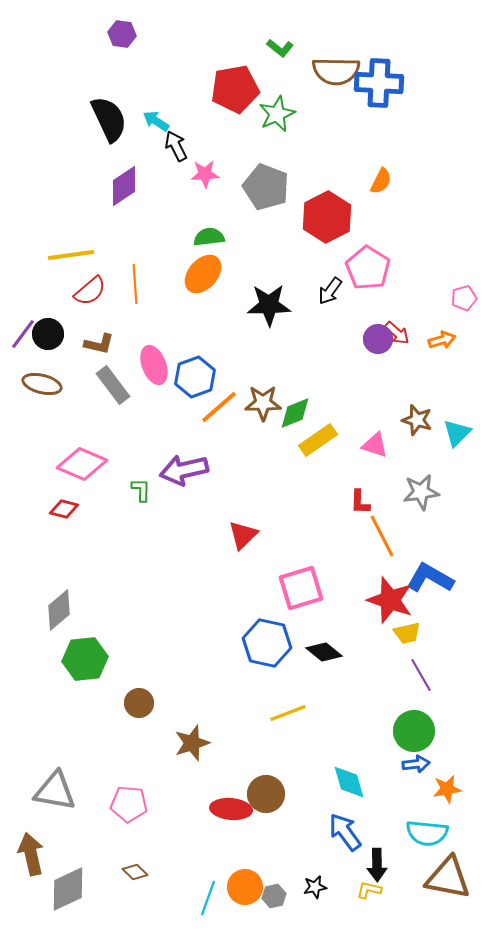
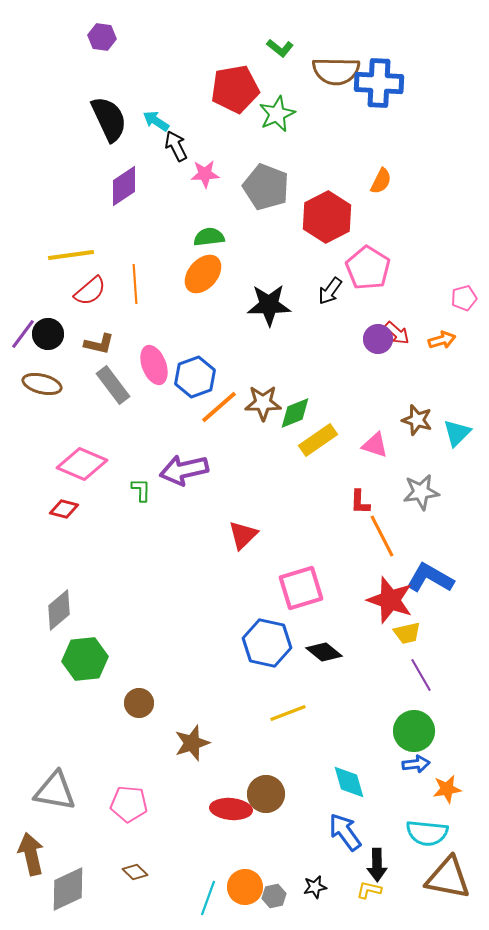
purple hexagon at (122, 34): moved 20 px left, 3 px down
